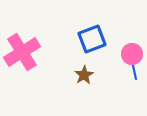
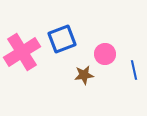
blue square: moved 30 px left
pink circle: moved 27 px left
brown star: rotated 24 degrees clockwise
